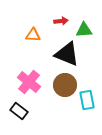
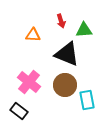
red arrow: rotated 80 degrees clockwise
